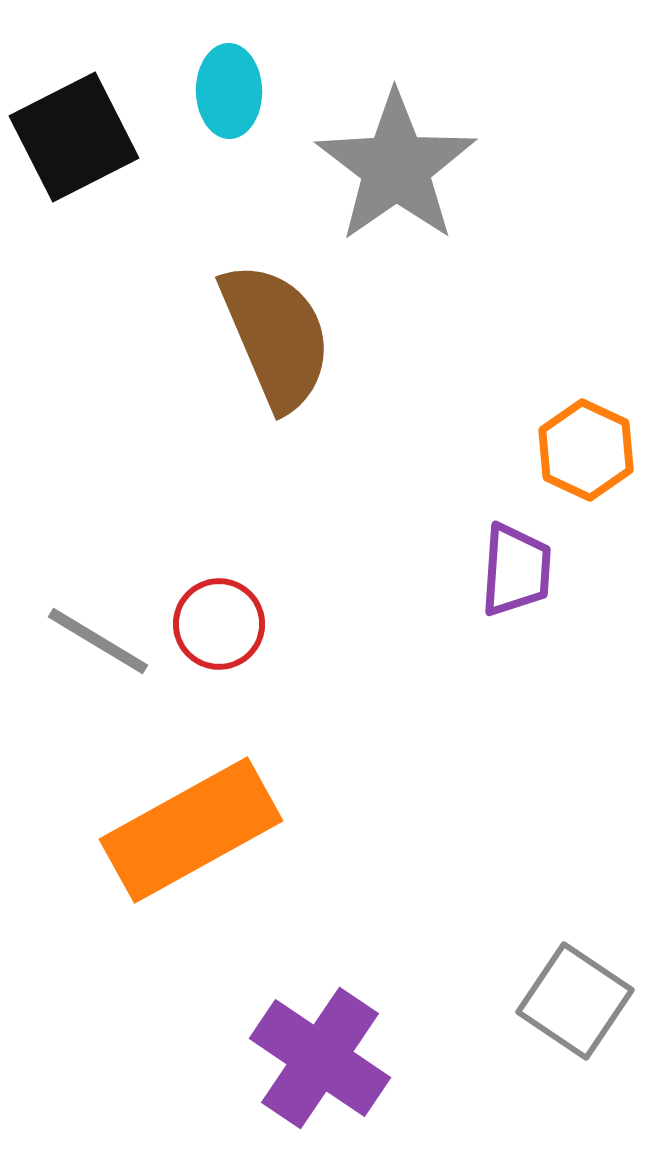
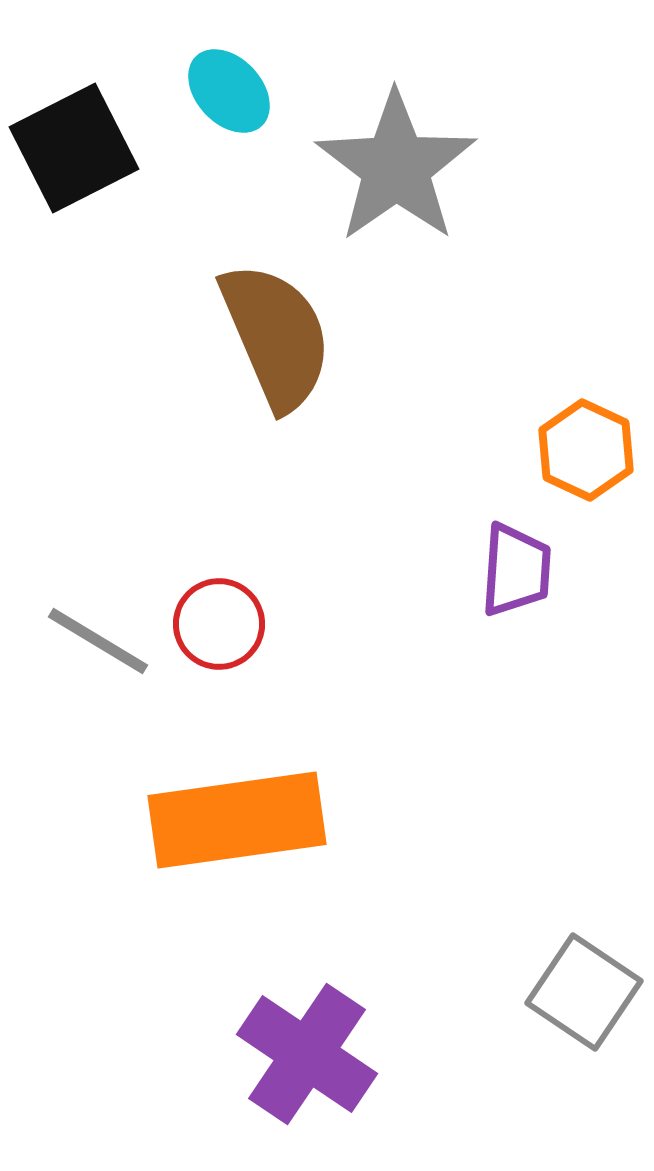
cyan ellipse: rotated 42 degrees counterclockwise
black square: moved 11 px down
orange rectangle: moved 46 px right, 10 px up; rotated 21 degrees clockwise
gray square: moved 9 px right, 9 px up
purple cross: moved 13 px left, 4 px up
